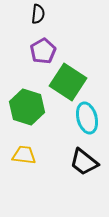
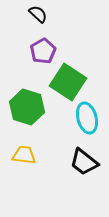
black semicircle: rotated 54 degrees counterclockwise
